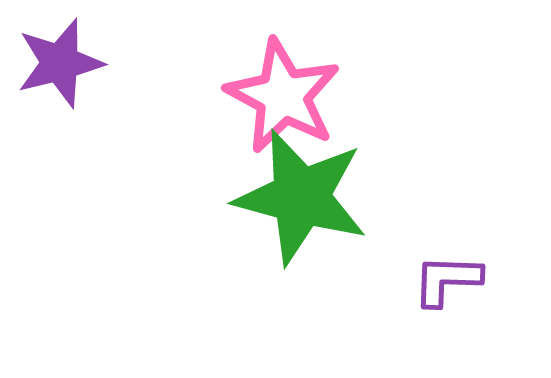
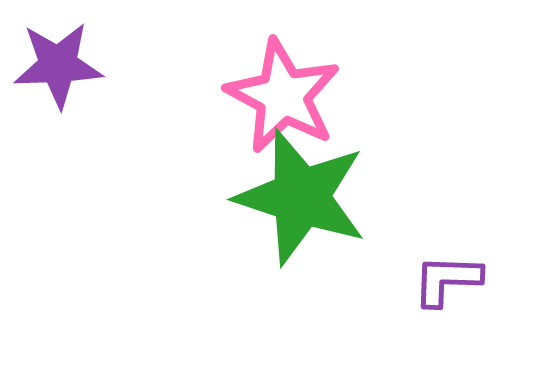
purple star: moved 2 px left, 2 px down; rotated 12 degrees clockwise
green star: rotated 3 degrees clockwise
